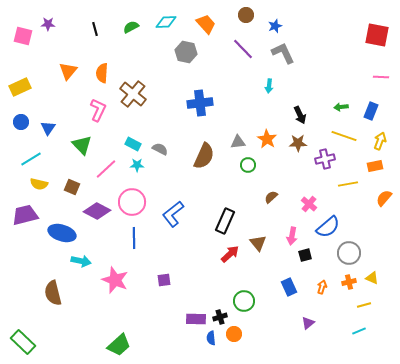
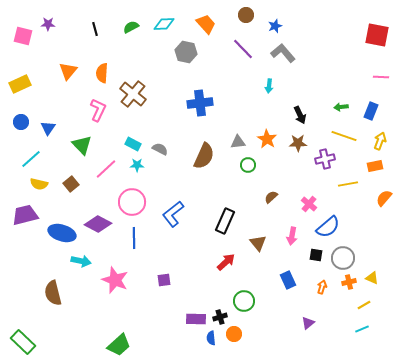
cyan diamond at (166, 22): moved 2 px left, 2 px down
gray L-shape at (283, 53): rotated 15 degrees counterclockwise
yellow rectangle at (20, 87): moved 3 px up
cyan line at (31, 159): rotated 10 degrees counterclockwise
brown square at (72, 187): moved 1 px left, 3 px up; rotated 28 degrees clockwise
purple diamond at (97, 211): moved 1 px right, 13 px down
gray circle at (349, 253): moved 6 px left, 5 px down
red arrow at (230, 254): moved 4 px left, 8 px down
black square at (305, 255): moved 11 px right; rotated 24 degrees clockwise
blue rectangle at (289, 287): moved 1 px left, 7 px up
yellow line at (364, 305): rotated 16 degrees counterclockwise
cyan line at (359, 331): moved 3 px right, 2 px up
